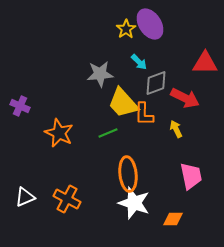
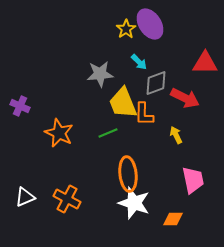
yellow trapezoid: rotated 20 degrees clockwise
yellow arrow: moved 6 px down
pink trapezoid: moved 2 px right, 4 px down
